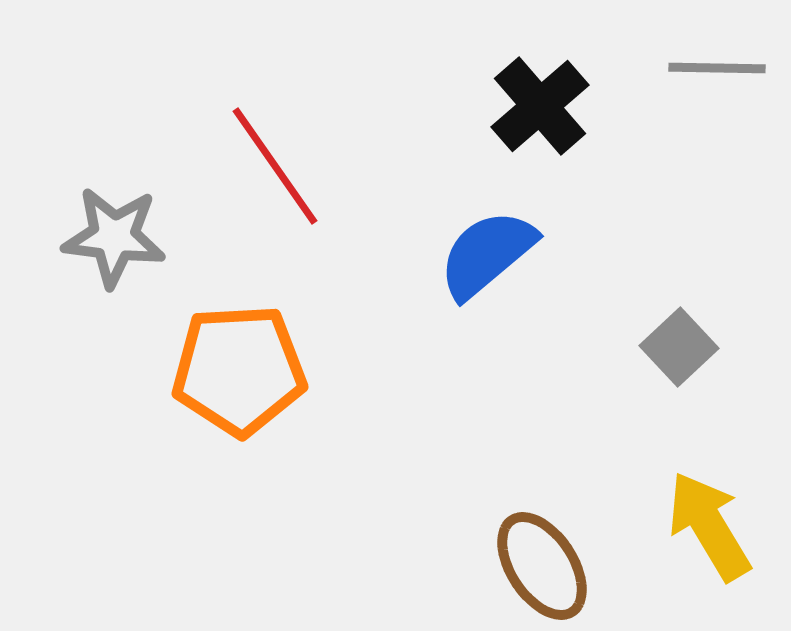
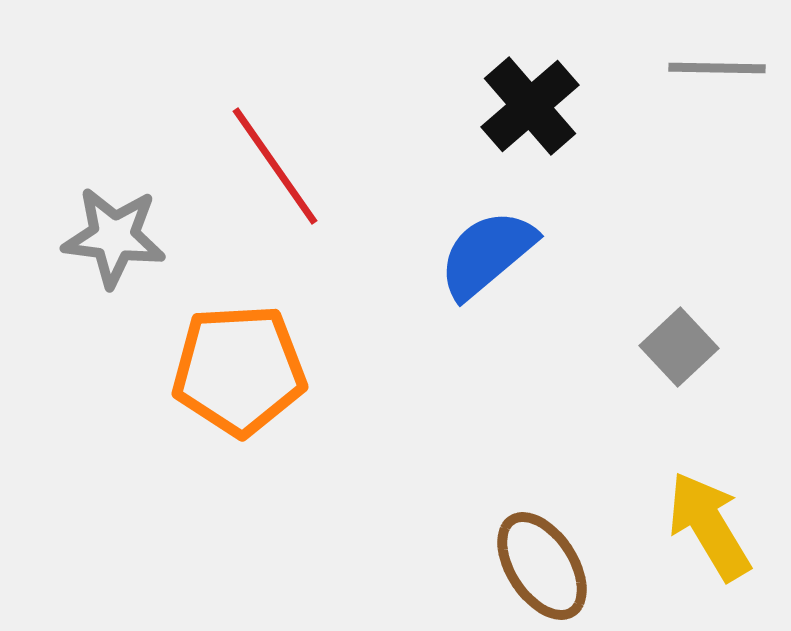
black cross: moved 10 px left
